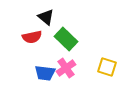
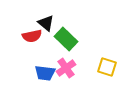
black triangle: moved 6 px down
red semicircle: moved 1 px up
